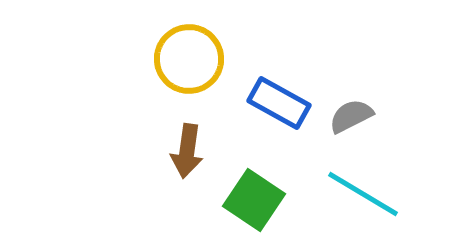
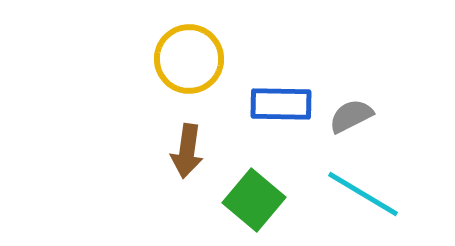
blue rectangle: moved 2 px right, 1 px down; rotated 28 degrees counterclockwise
green square: rotated 6 degrees clockwise
